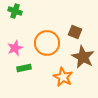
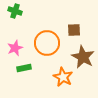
brown square: moved 1 px left, 2 px up; rotated 24 degrees counterclockwise
